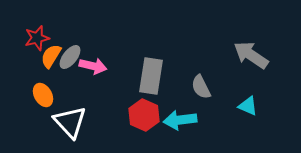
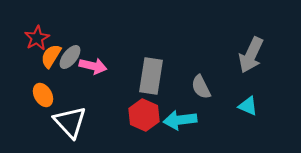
red star: rotated 15 degrees counterclockwise
gray arrow: rotated 99 degrees counterclockwise
